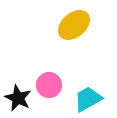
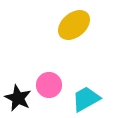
cyan trapezoid: moved 2 px left
